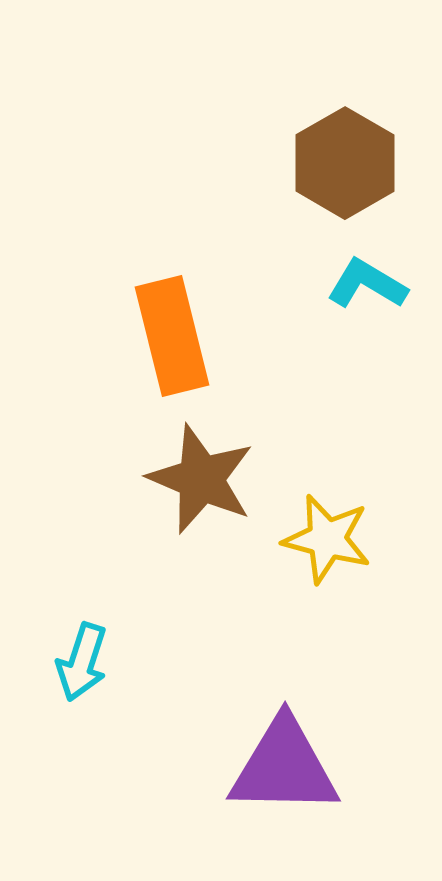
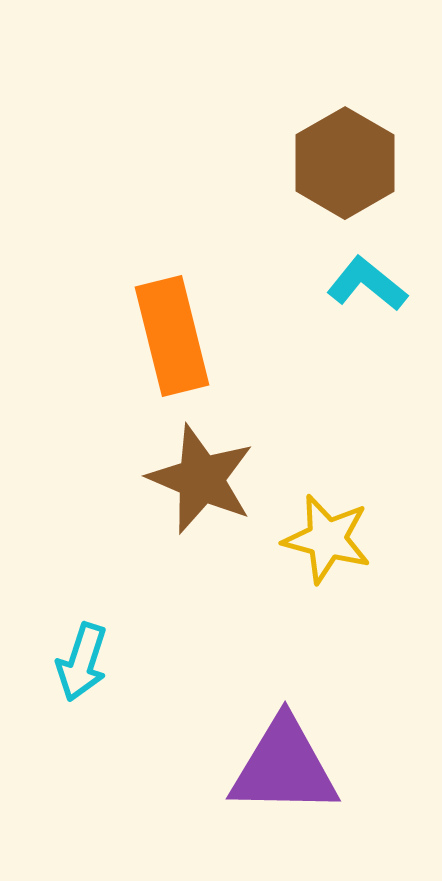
cyan L-shape: rotated 8 degrees clockwise
